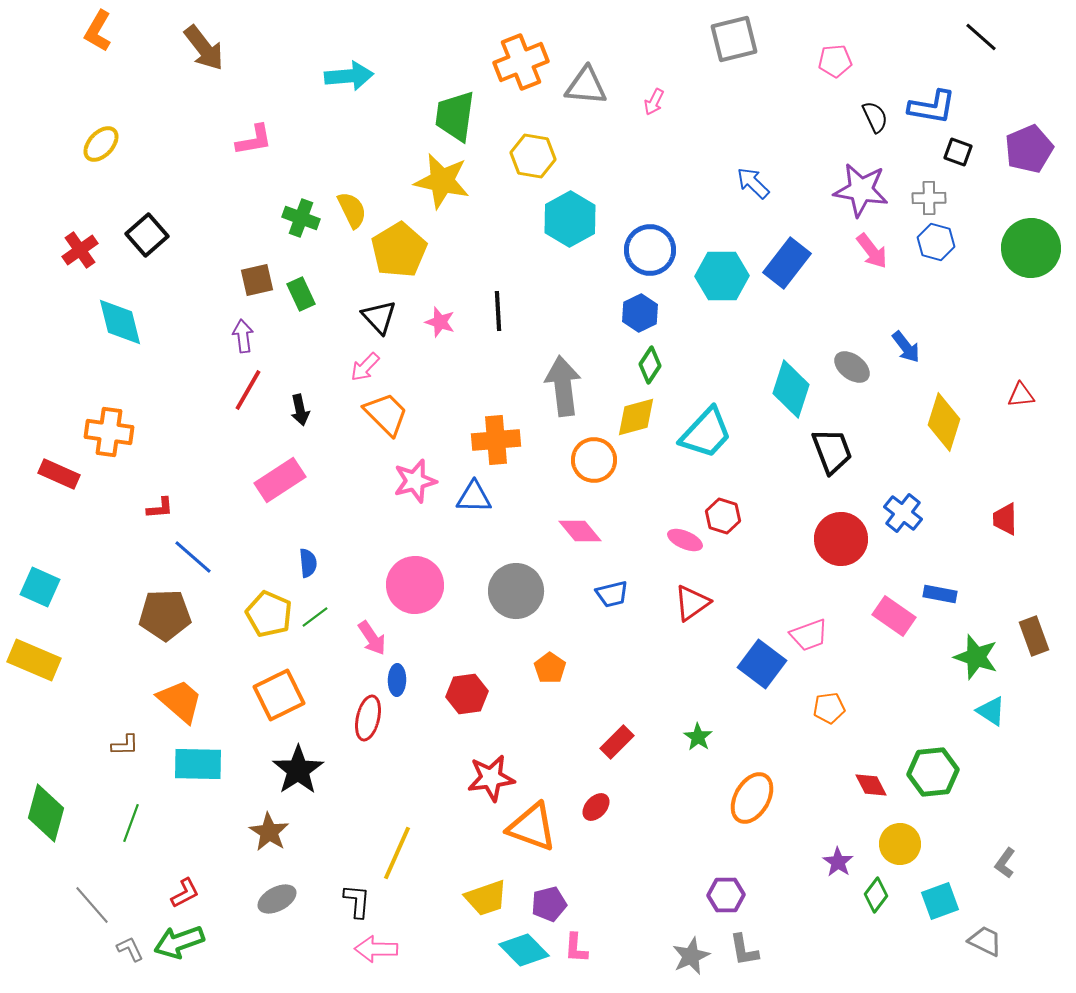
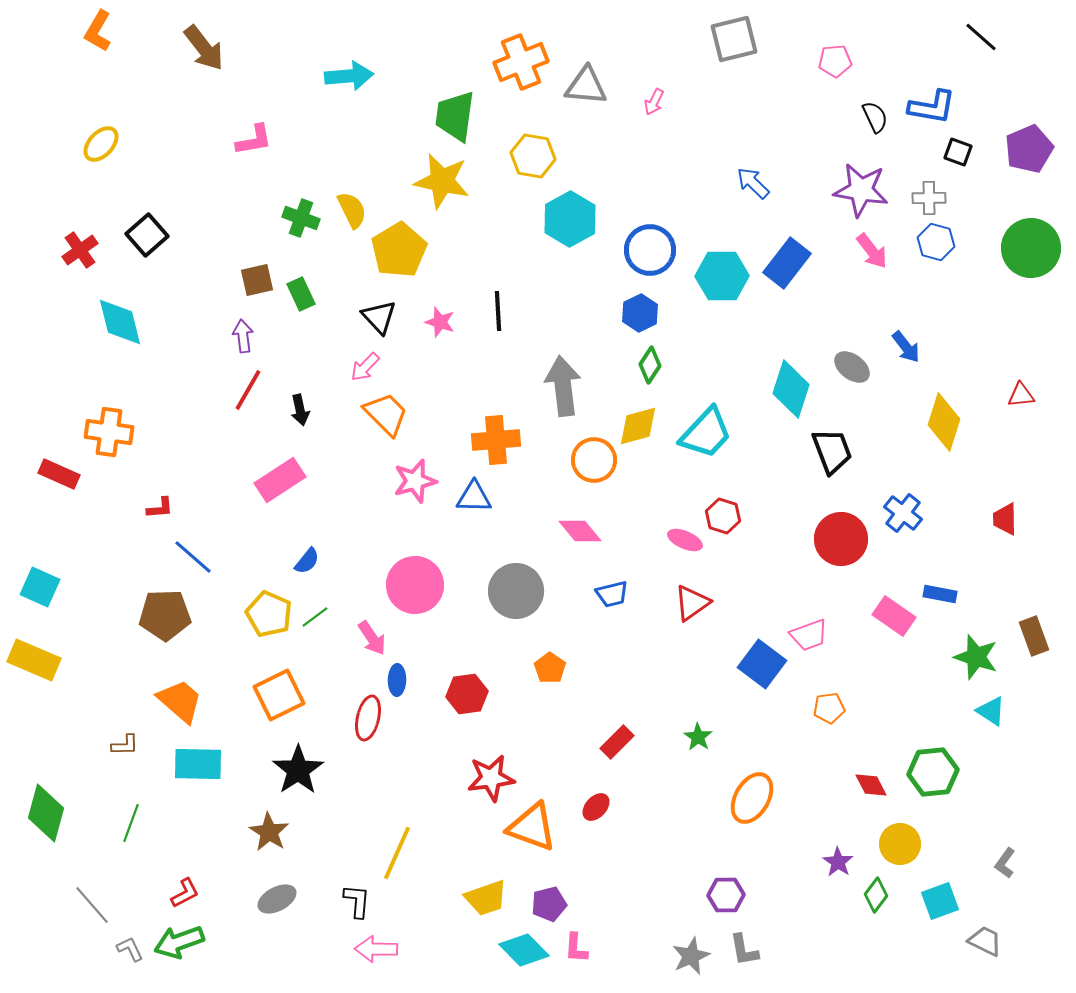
yellow diamond at (636, 417): moved 2 px right, 9 px down
blue semicircle at (308, 563): moved 1 px left, 2 px up; rotated 44 degrees clockwise
